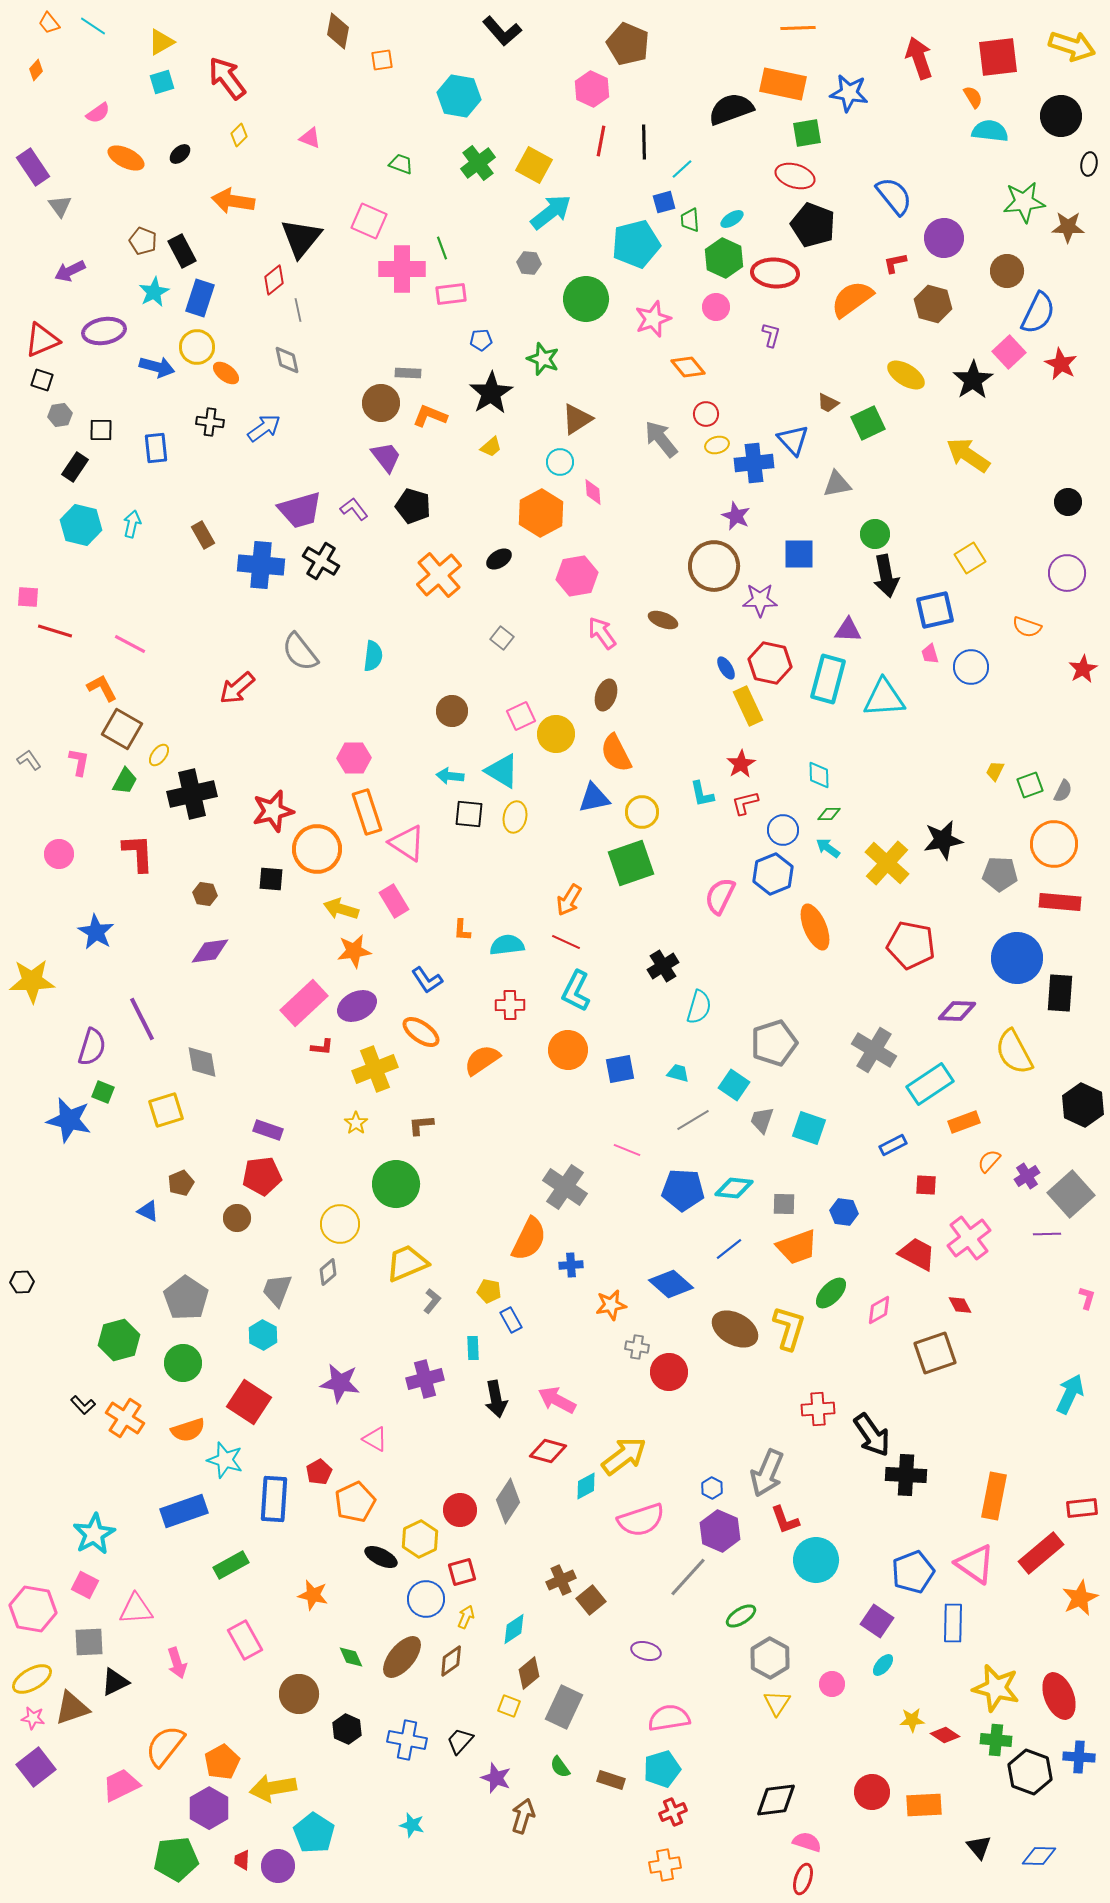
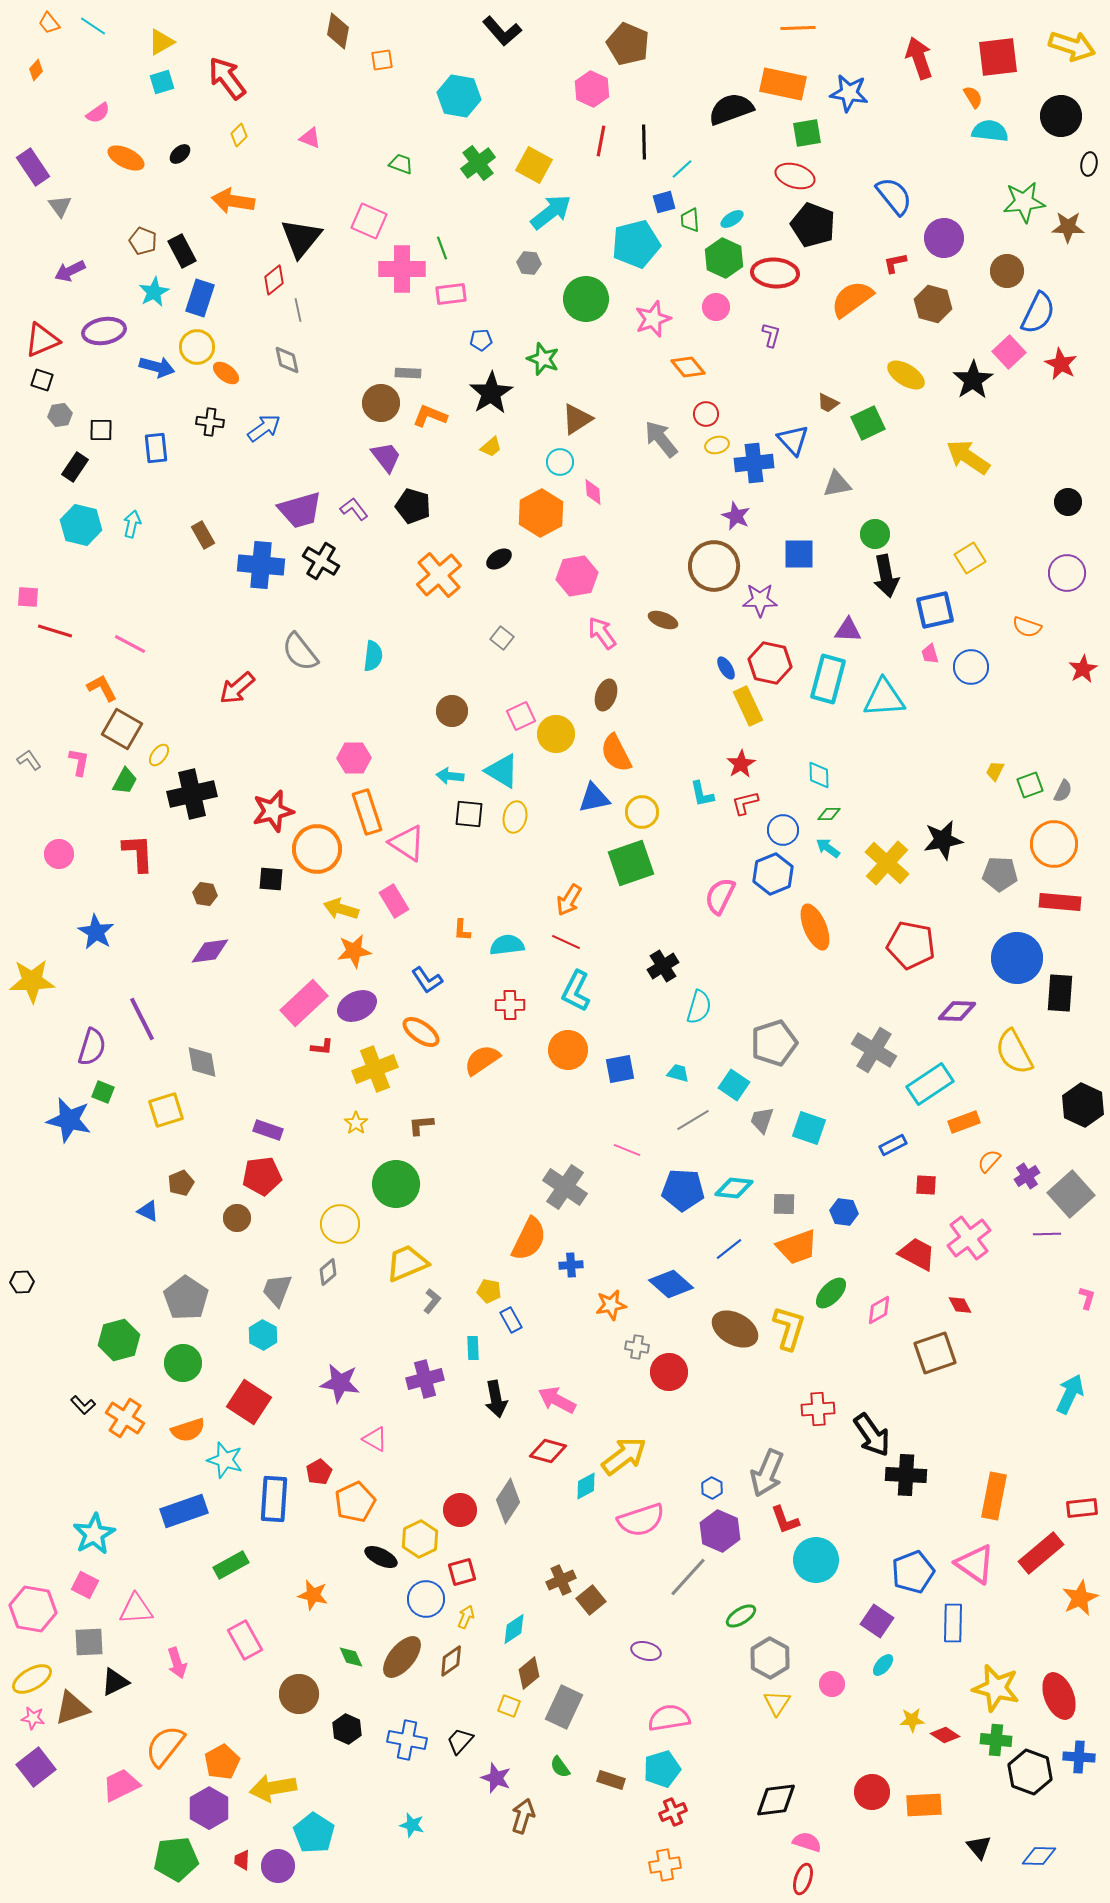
yellow arrow at (968, 455): moved 2 px down
